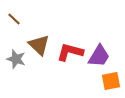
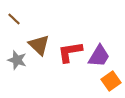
red L-shape: rotated 24 degrees counterclockwise
gray star: moved 1 px right, 1 px down
orange square: rotated 24 degrees counterclockwise
